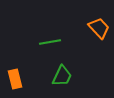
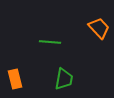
green line: rotated 15 degrees clockwise
green trapezoid: moved 2 px right, 3 px down; rotated 15 degrees counterclockwise
